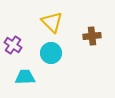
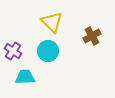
brown cross: rotated 24 degrees counterclockwise
purple cross: moved 6 px down
cyan circle: moved 3 px left, 2 px up
